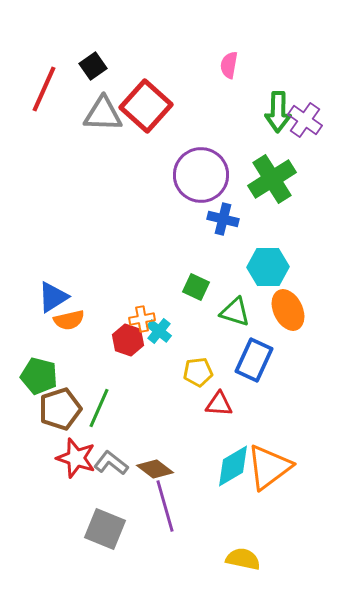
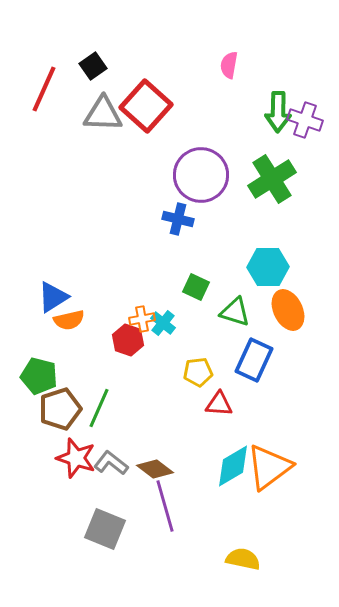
purple cross: rotated 16 degrees counterclockwise
blue cross: moved 45 px left
cyan cross: moved 4 px right, 8 px up
